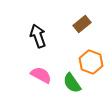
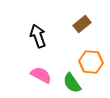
orange hexagon: rotated 15 degrees counterclockwise
